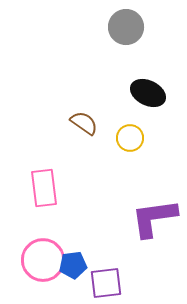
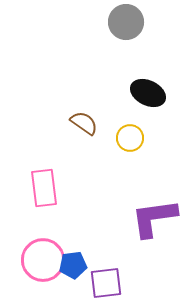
gray circle: moved 5 px up
